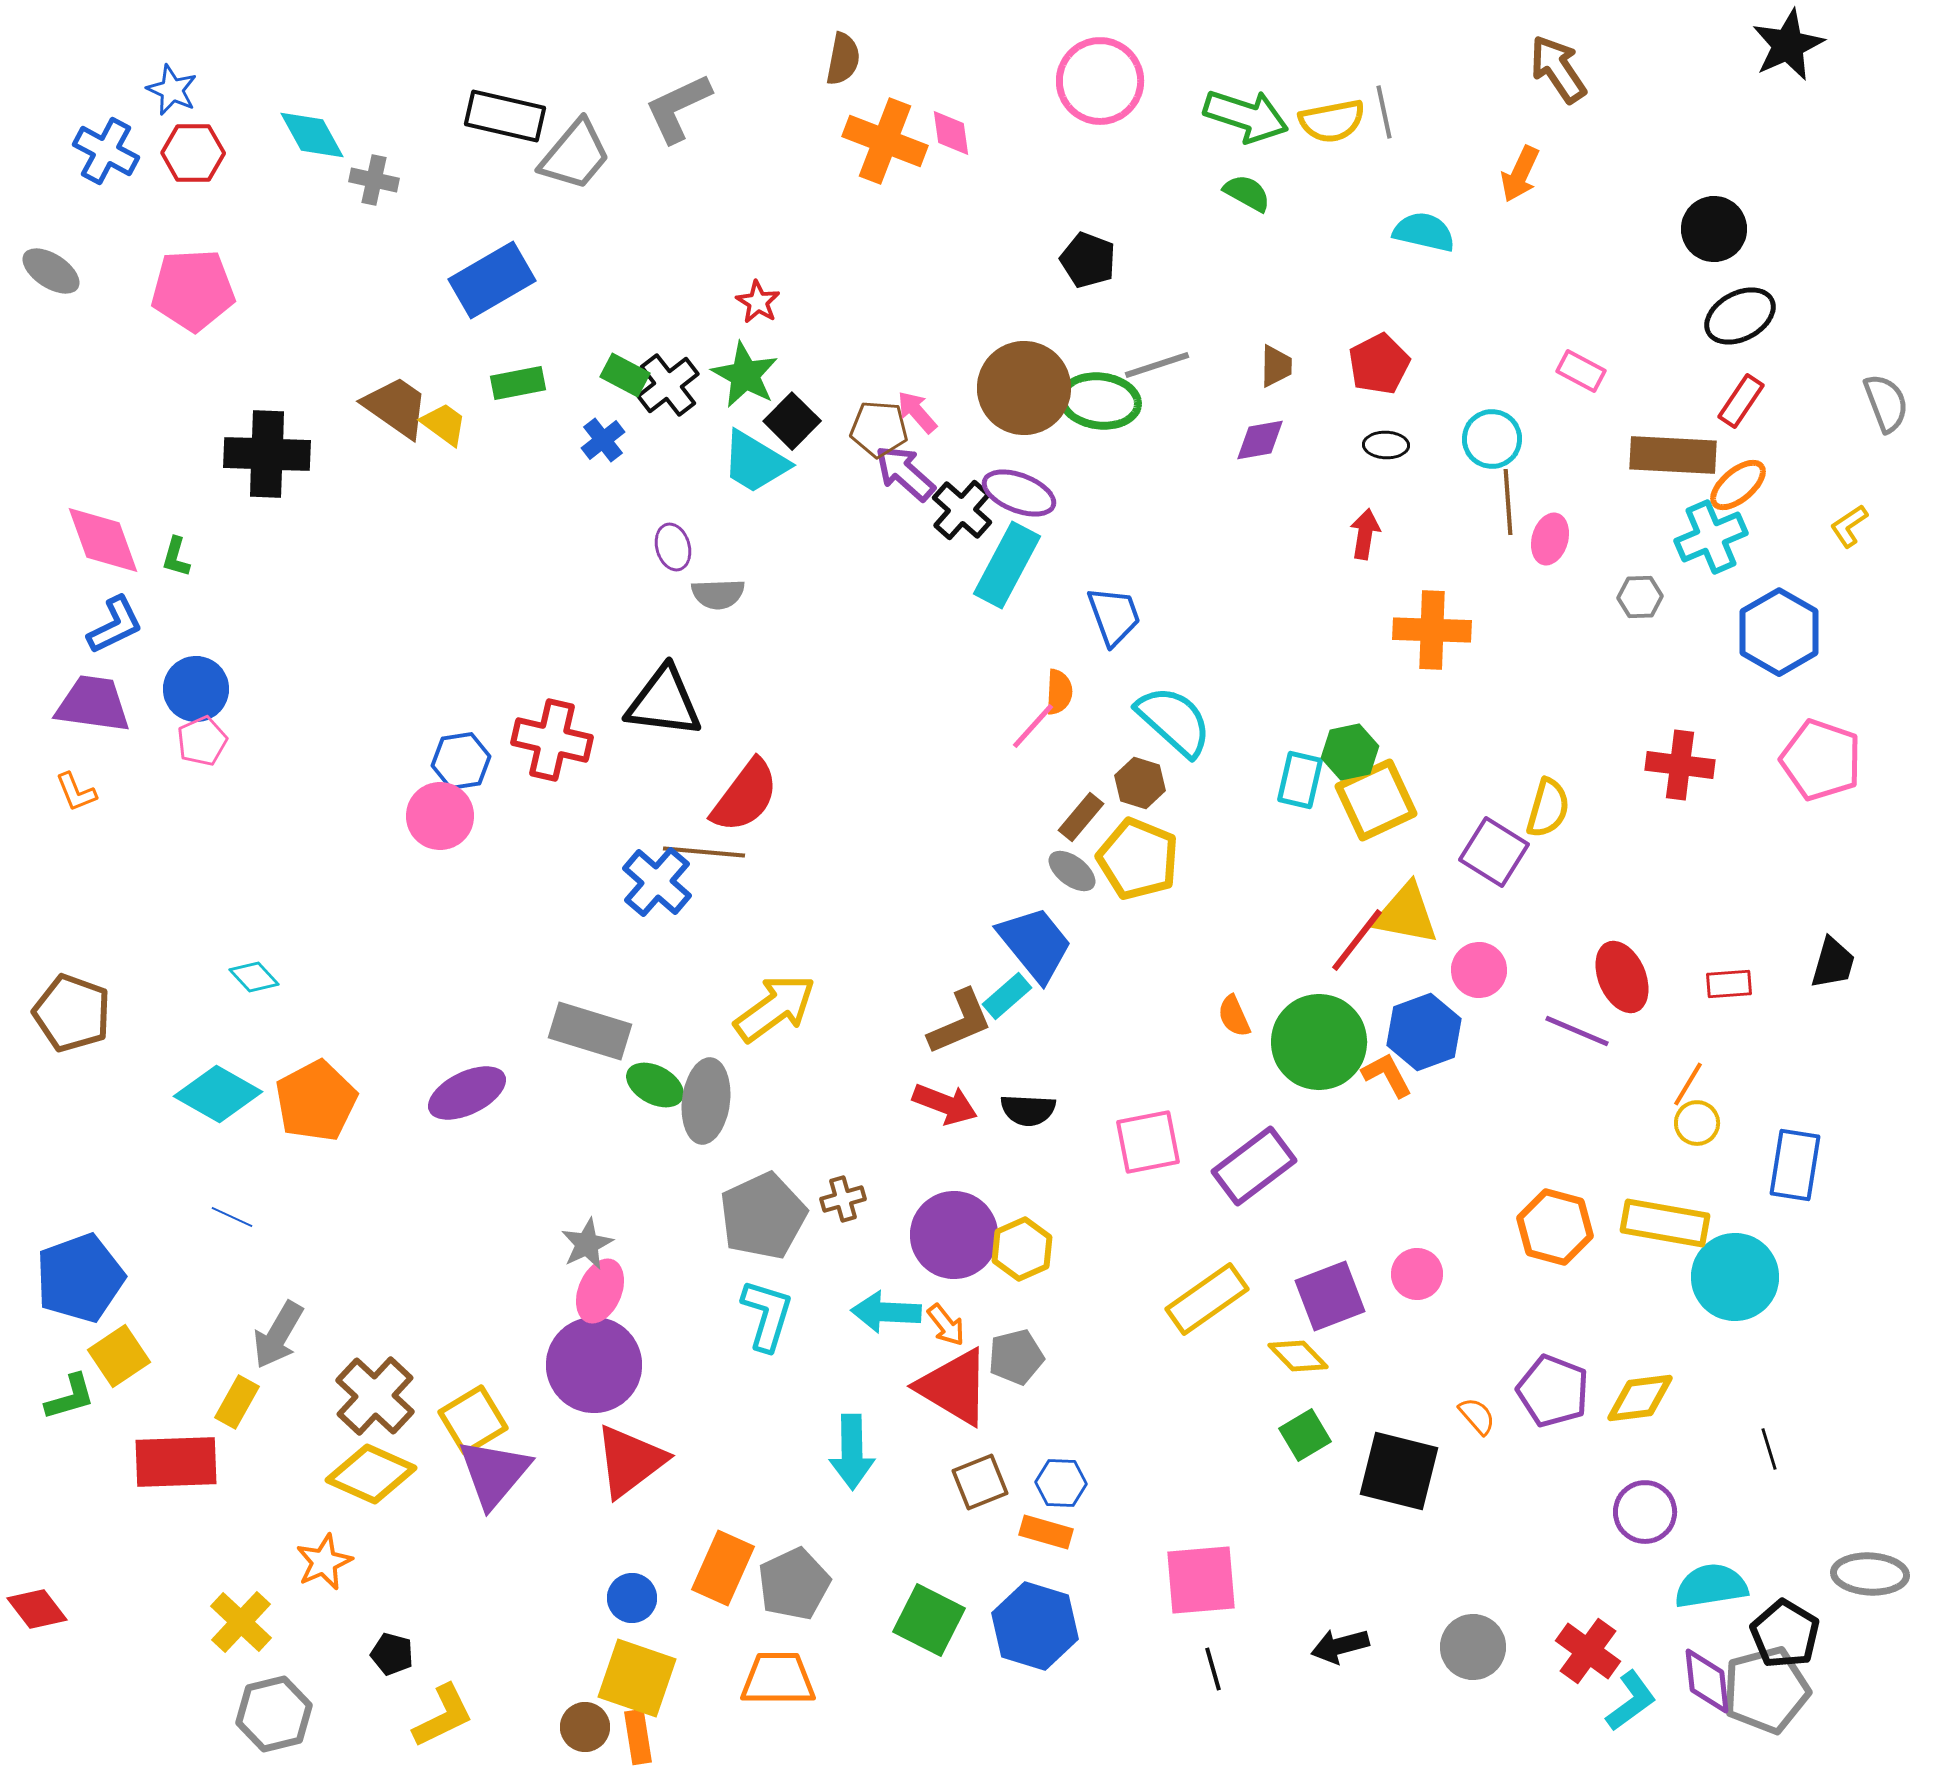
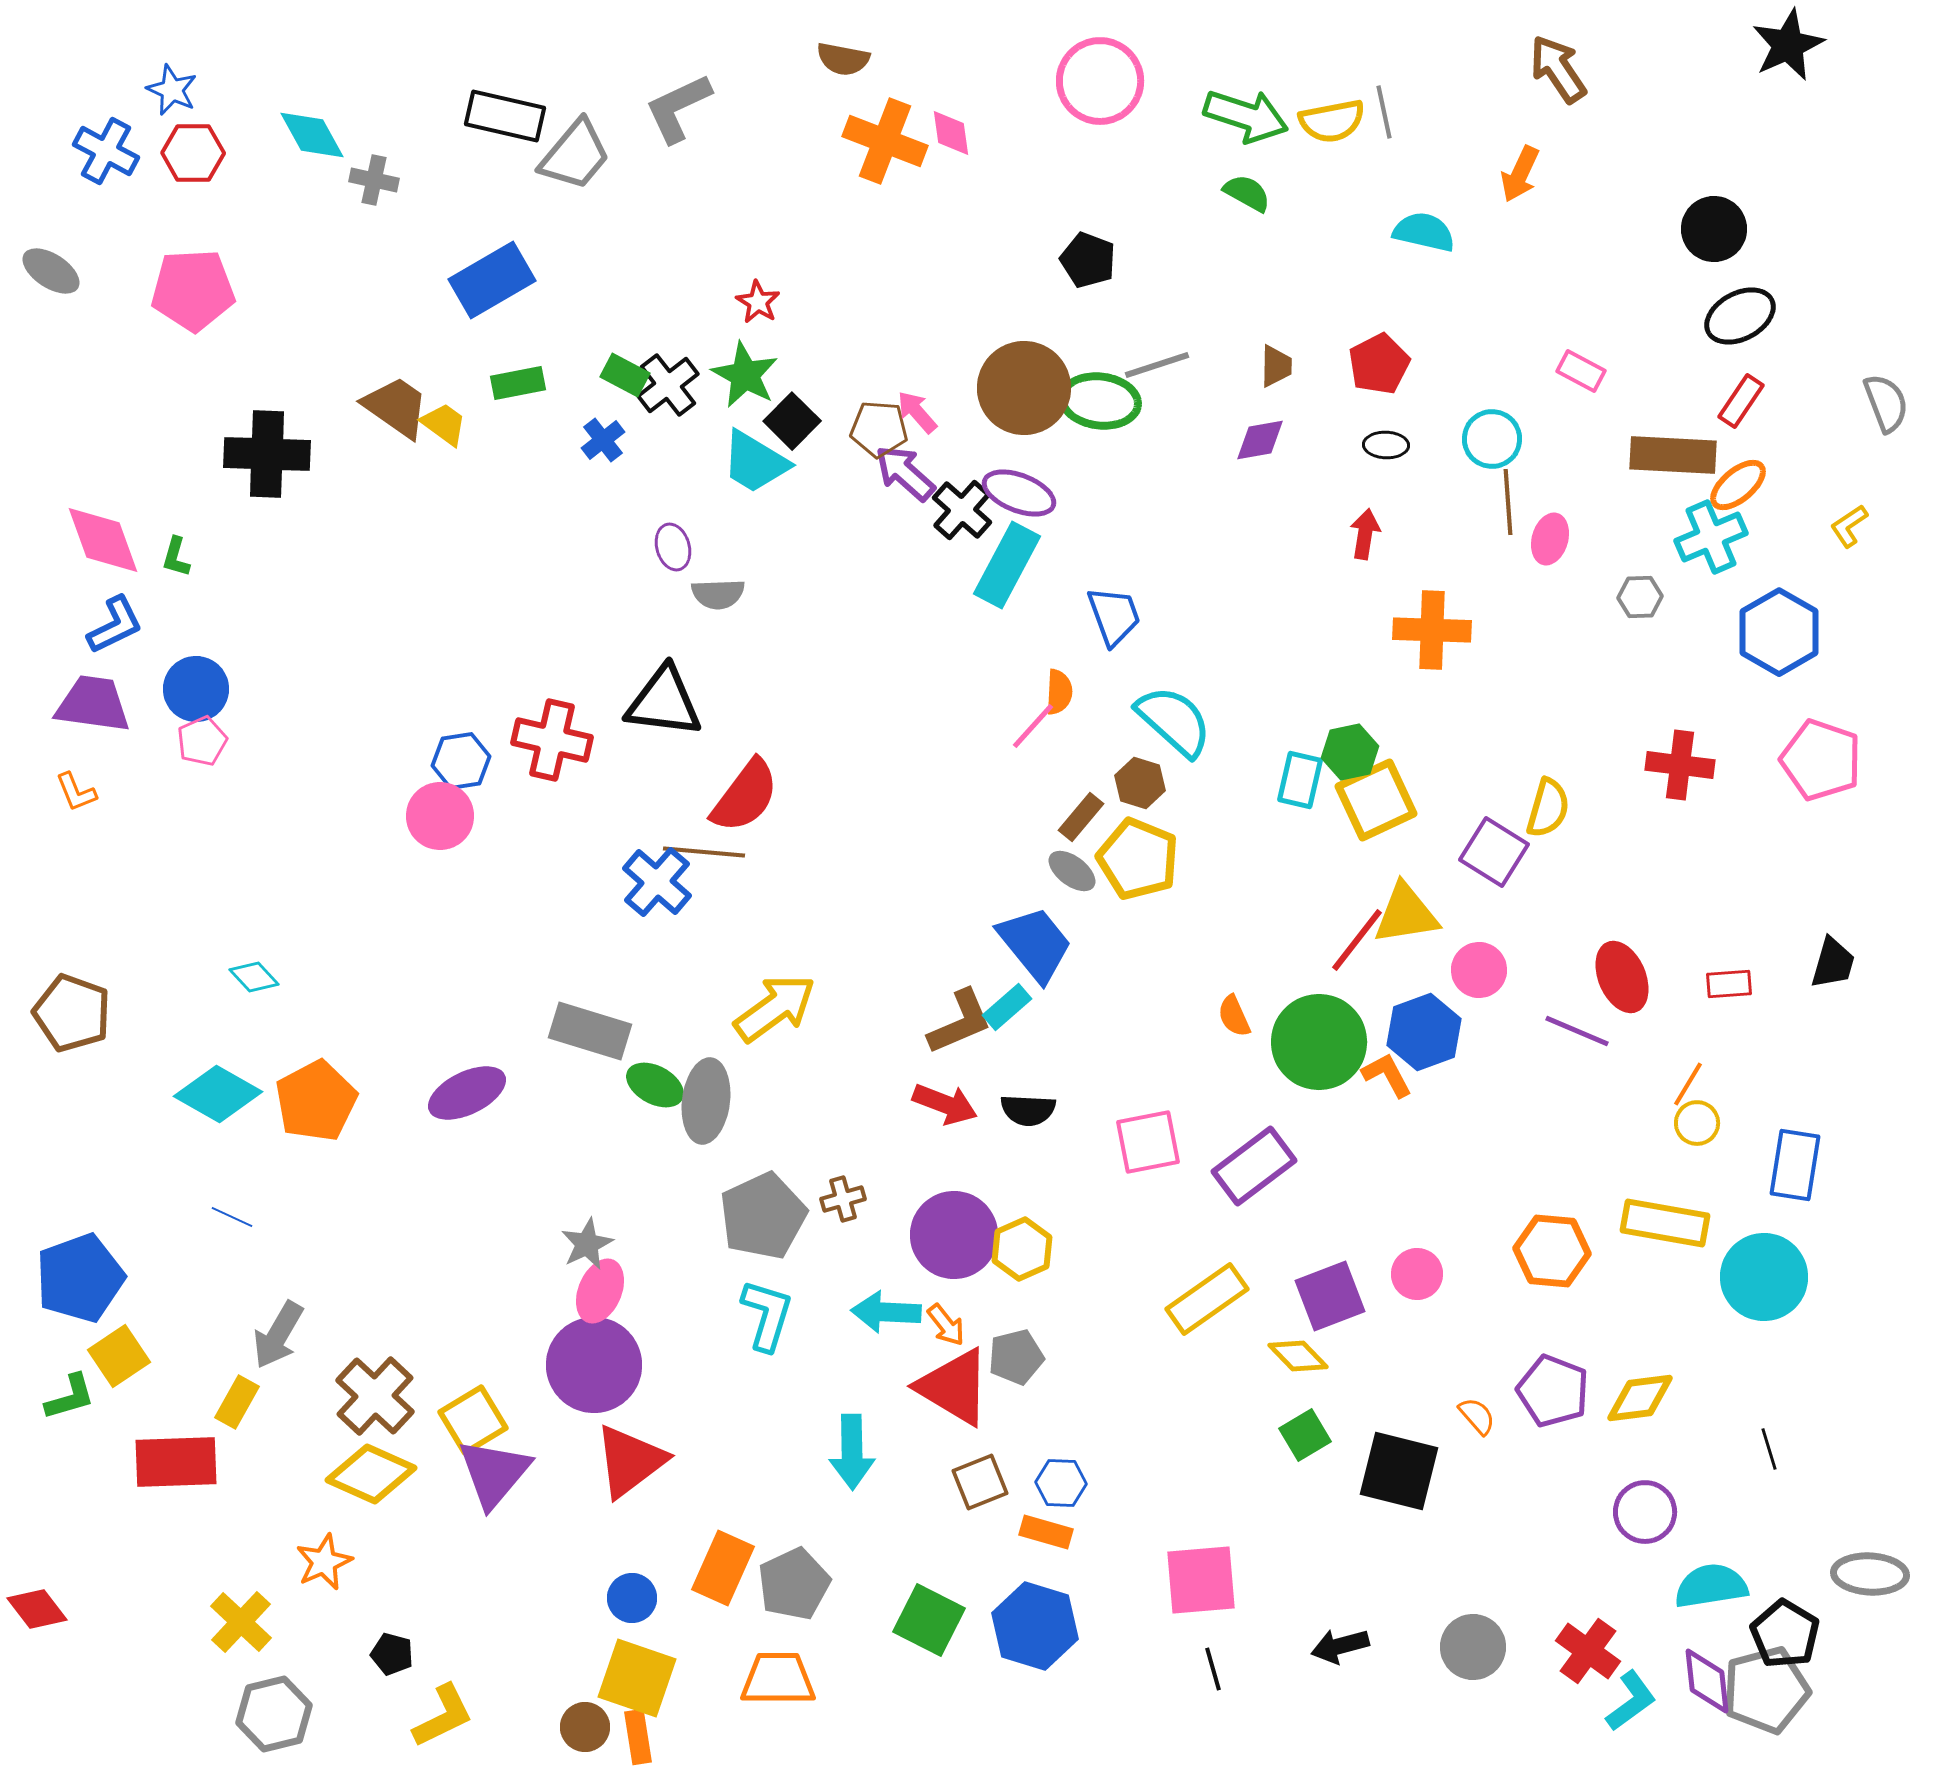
brown semicircle at (843, 59): rotated 90 degrees clockwise
yellow triangle at (1406, 914): rotated 20 degrees counterclockwise
cyan rectangle at (1007, 996): moved 11 px down
orange hexagon at (1555, 1227): moved 3 px left, 24 px down; rotated 10 degrees counterclockwise
cyan circle at (1735, 1277): moved 29 px right
